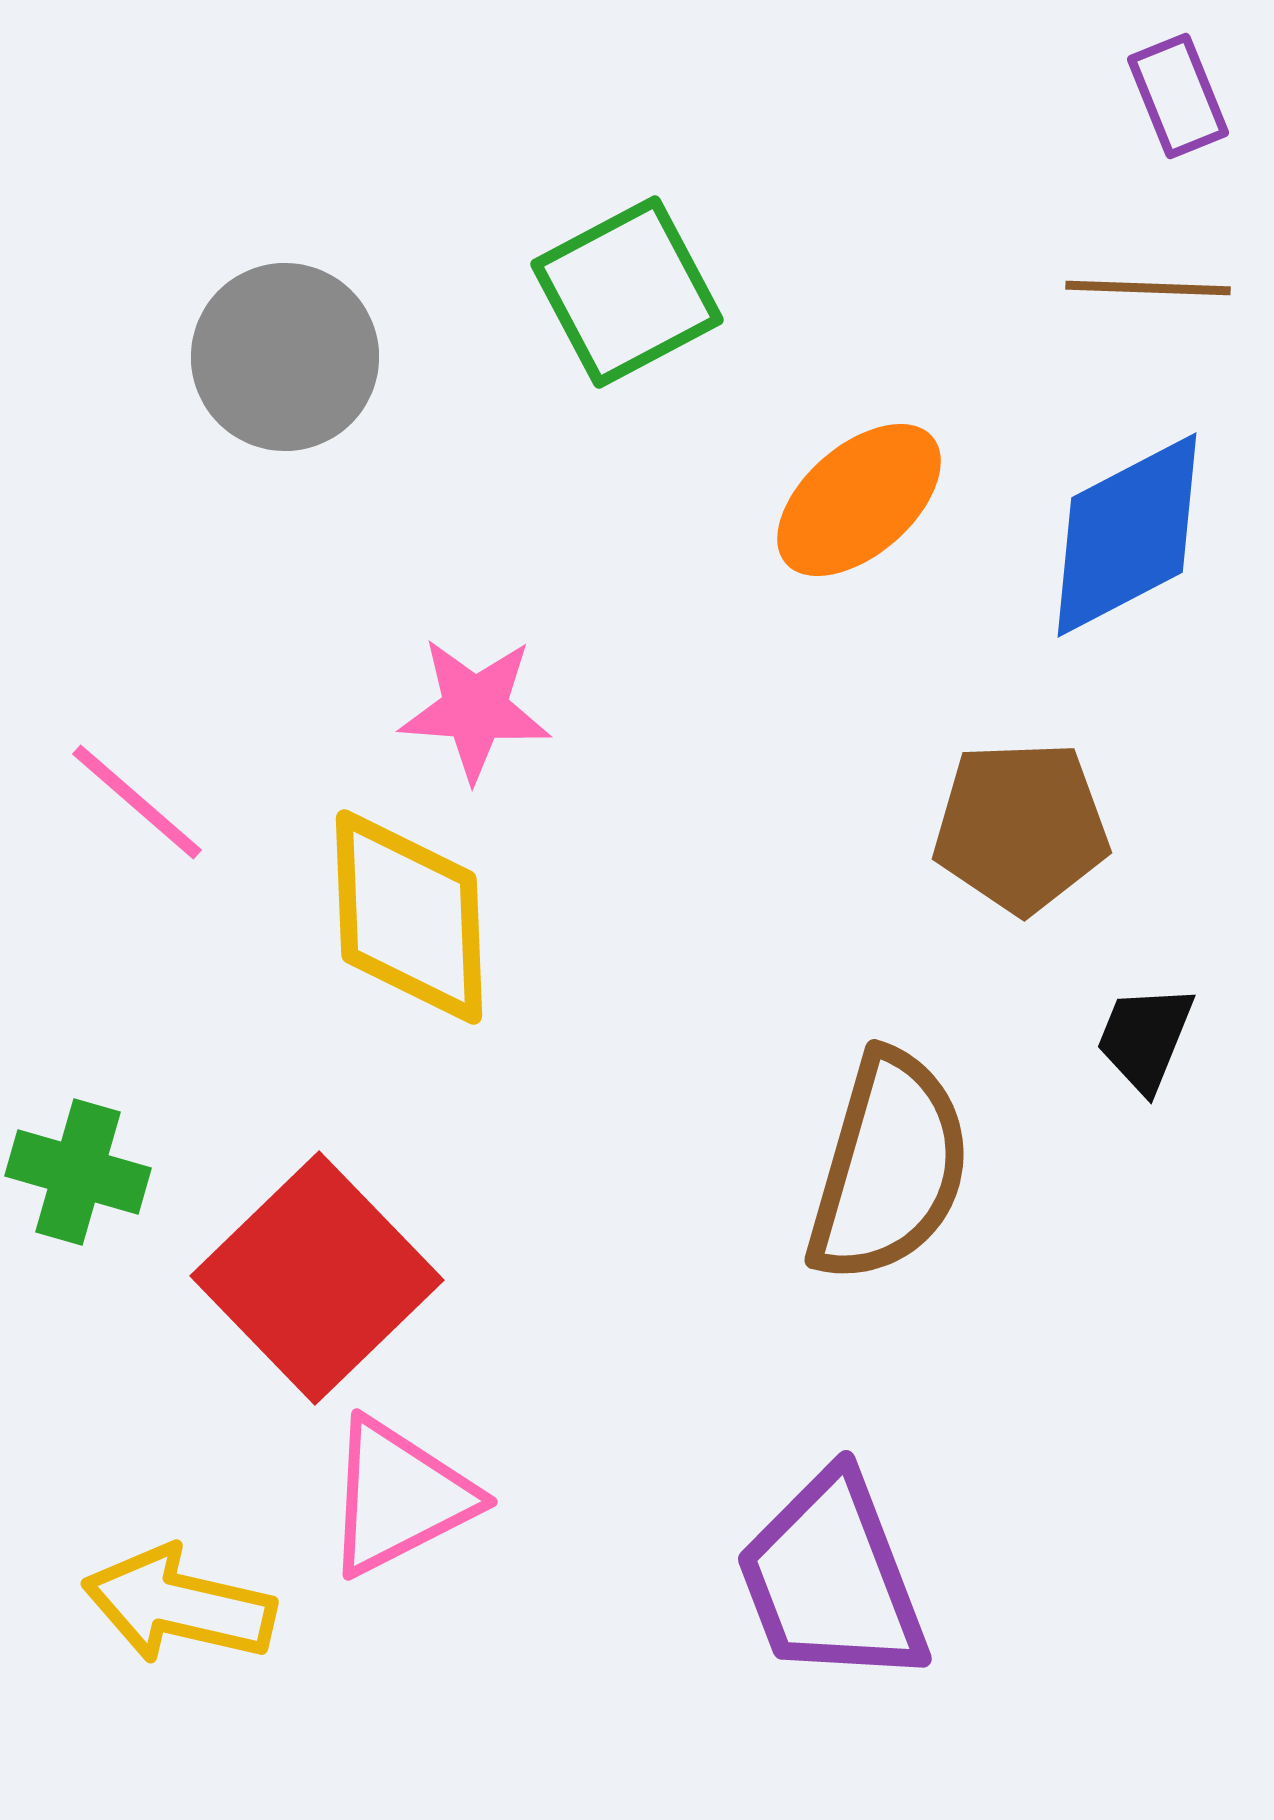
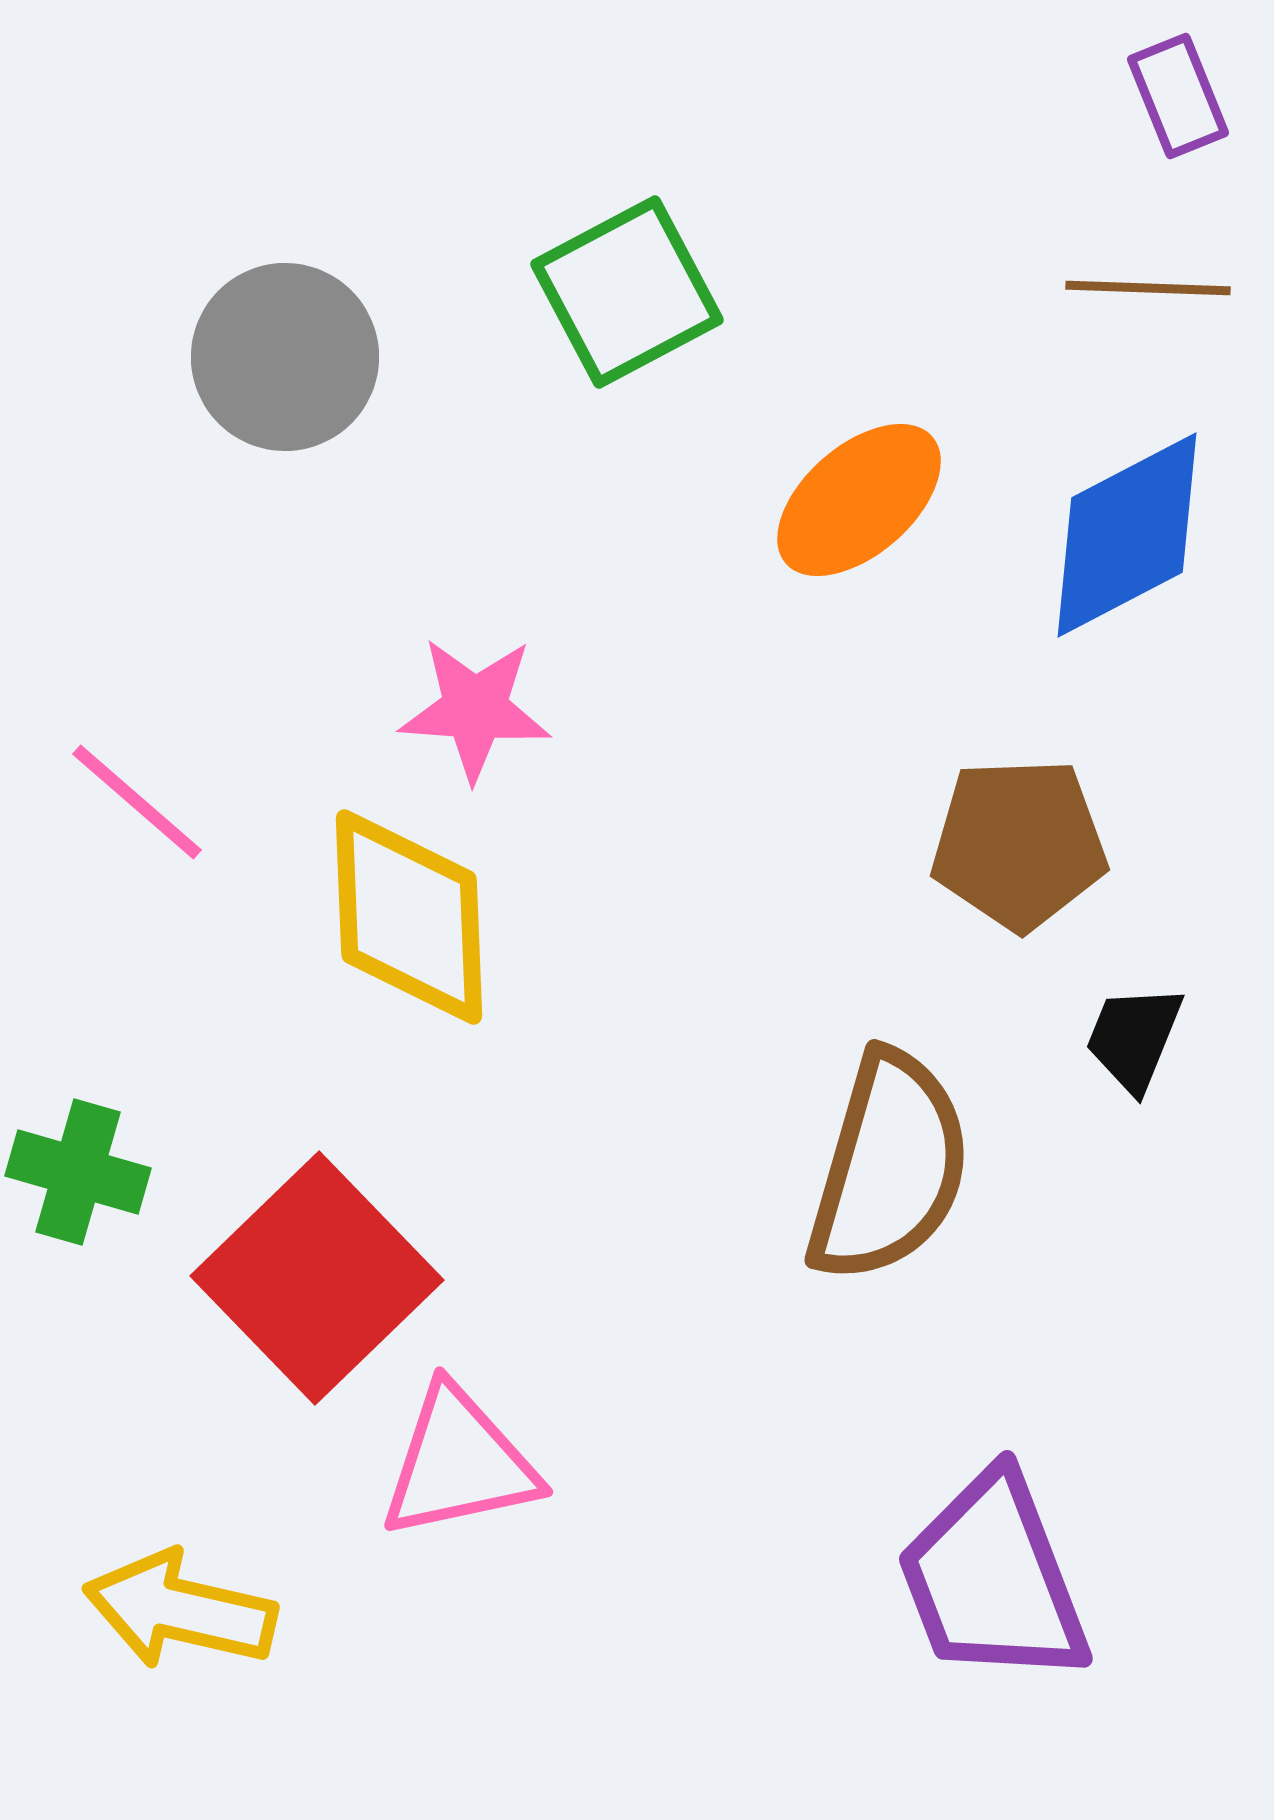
brown pentagon: moved 2 px left, 17 px down
black trapezoid: moved 11 px left
pink triangle: moved 60 px right, 34 px up; rotated 15 degrees clockwise
purple trapezoid: moved 161 px right
yellow arrow: moved 1 px right, 5 px down
